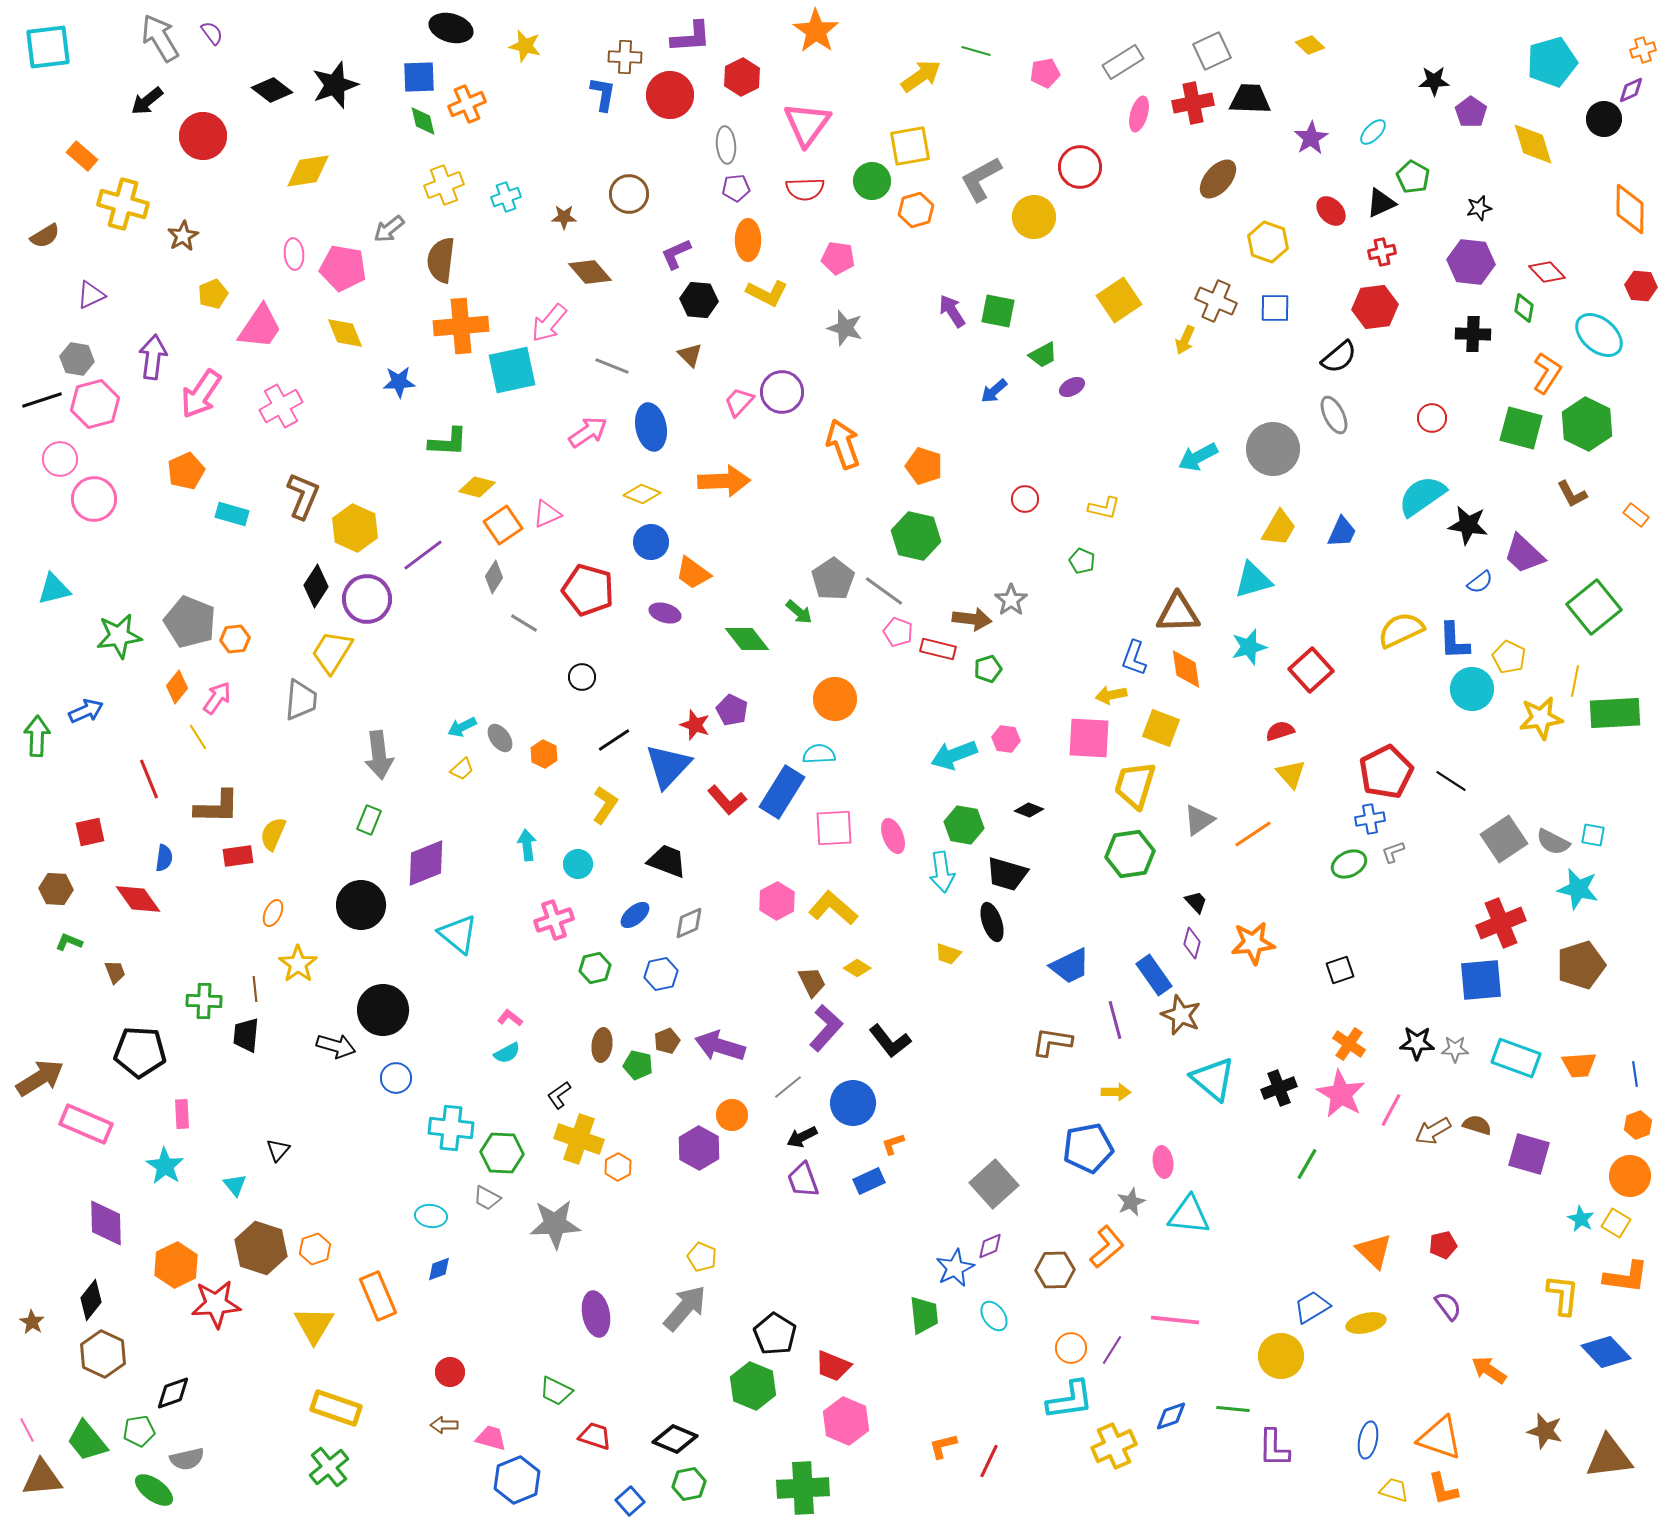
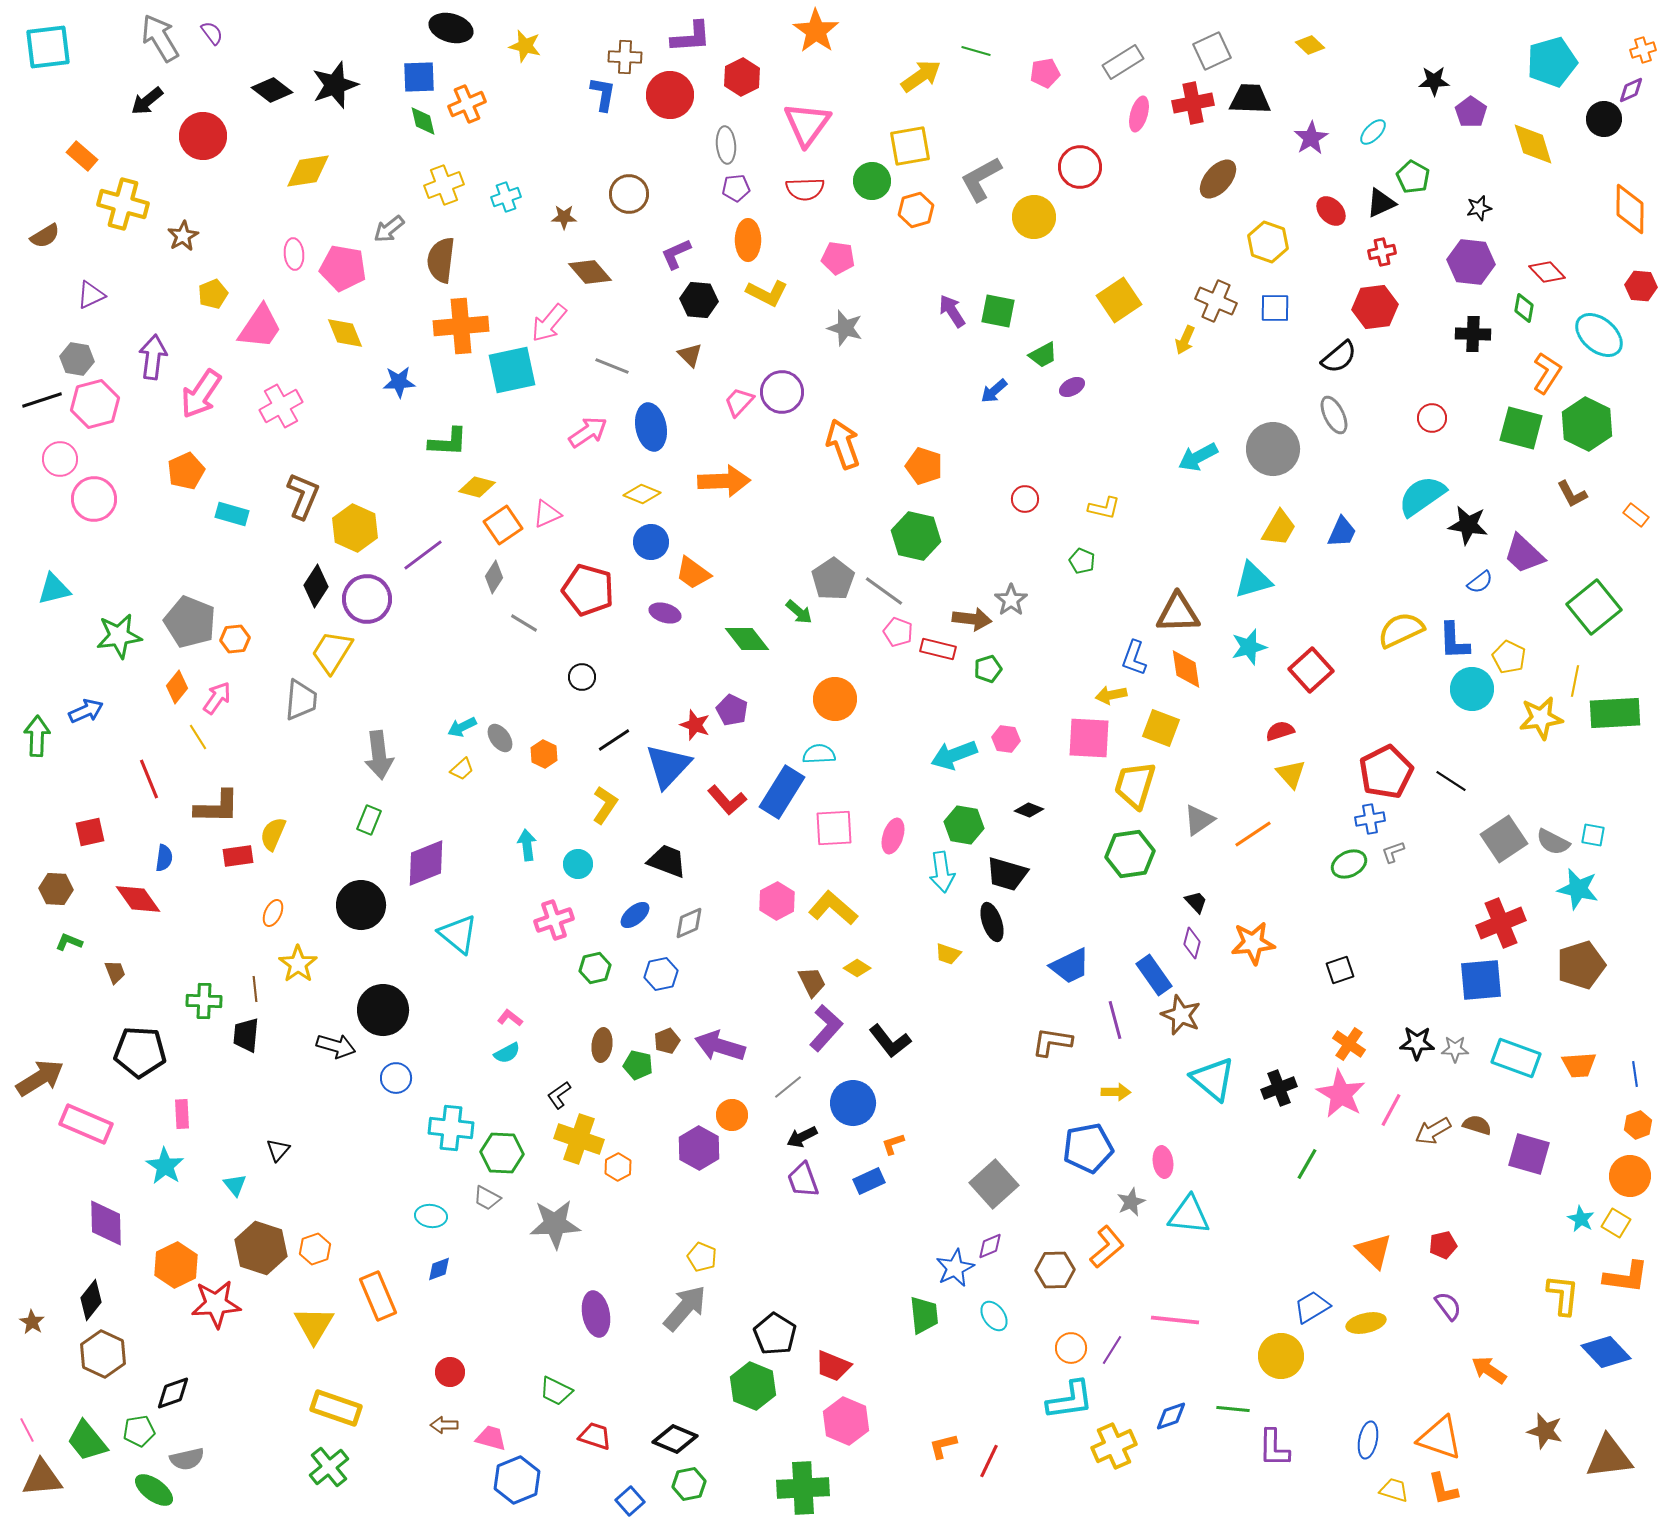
pink ellipse at (893, 836): rotated 40 degrees clockwise
